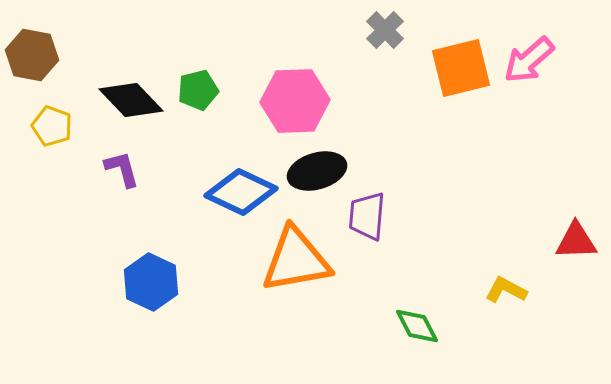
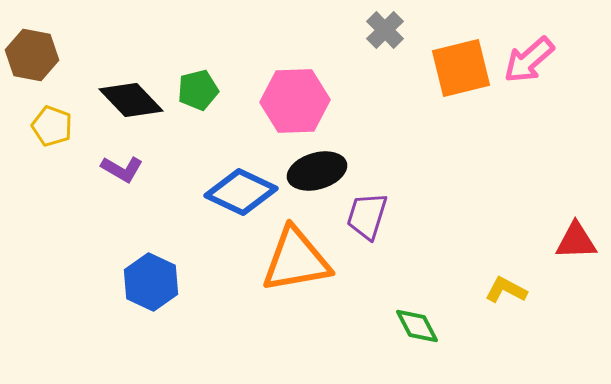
purple L-shape: rotated 135 degrees clockwise
purple trapezoid: rotated 12 degrees clockwise
